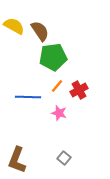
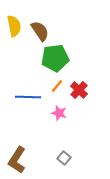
yellow semicircle: rotated 50 degrees clockwise
green pentagon: moved 2 px right, 1 px down
red cross: rotated 18 degrees counterclockwise
brown L-shape: rotated 12 degrees clockwise
